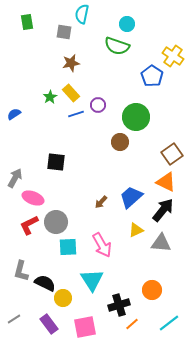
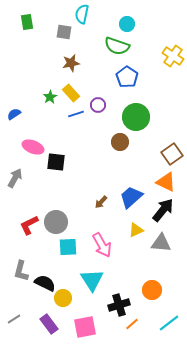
blue pentagon: moved 25 px left, 1 px down
pink ellipse: moved 51 px up
